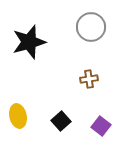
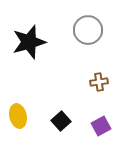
gray circle: moved 3 px left, 3 px down
brown cross: moved 10 px right, 3 px down
purple square: rotated 24 degrees clockwise
